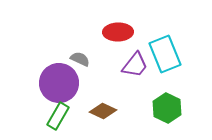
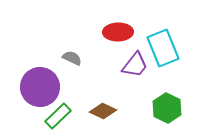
cyan rectangle: moved 2 px left, 6 px up
gray semicircle: moved 8 px left, 1 px up
purple circle: moved 19 px left, 4 px down
green rectangle: rotated 16 degrees clockwise
